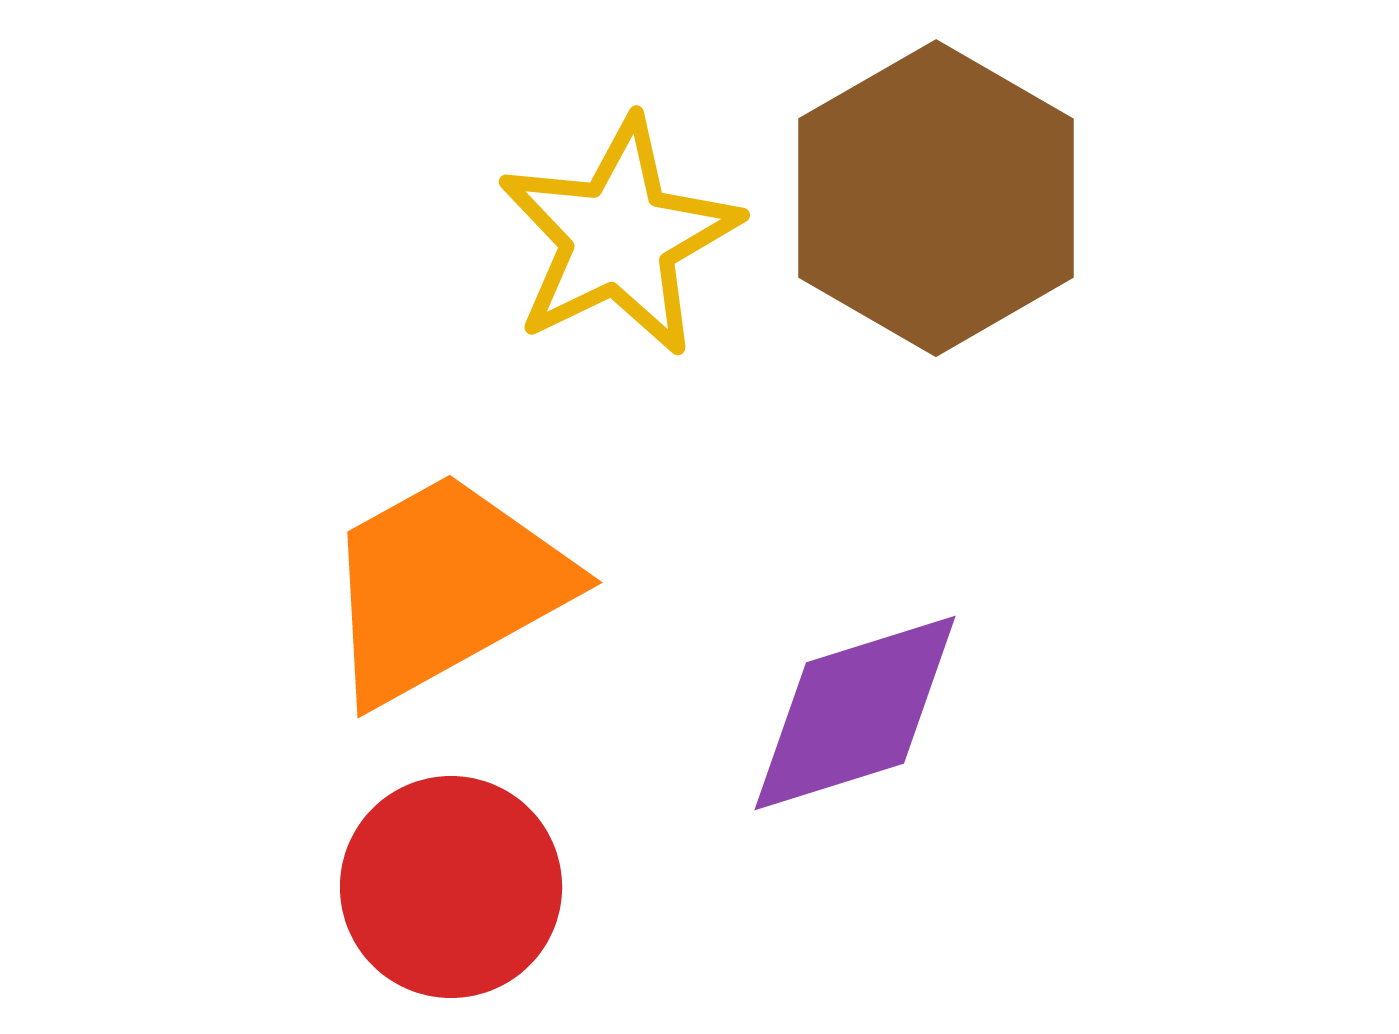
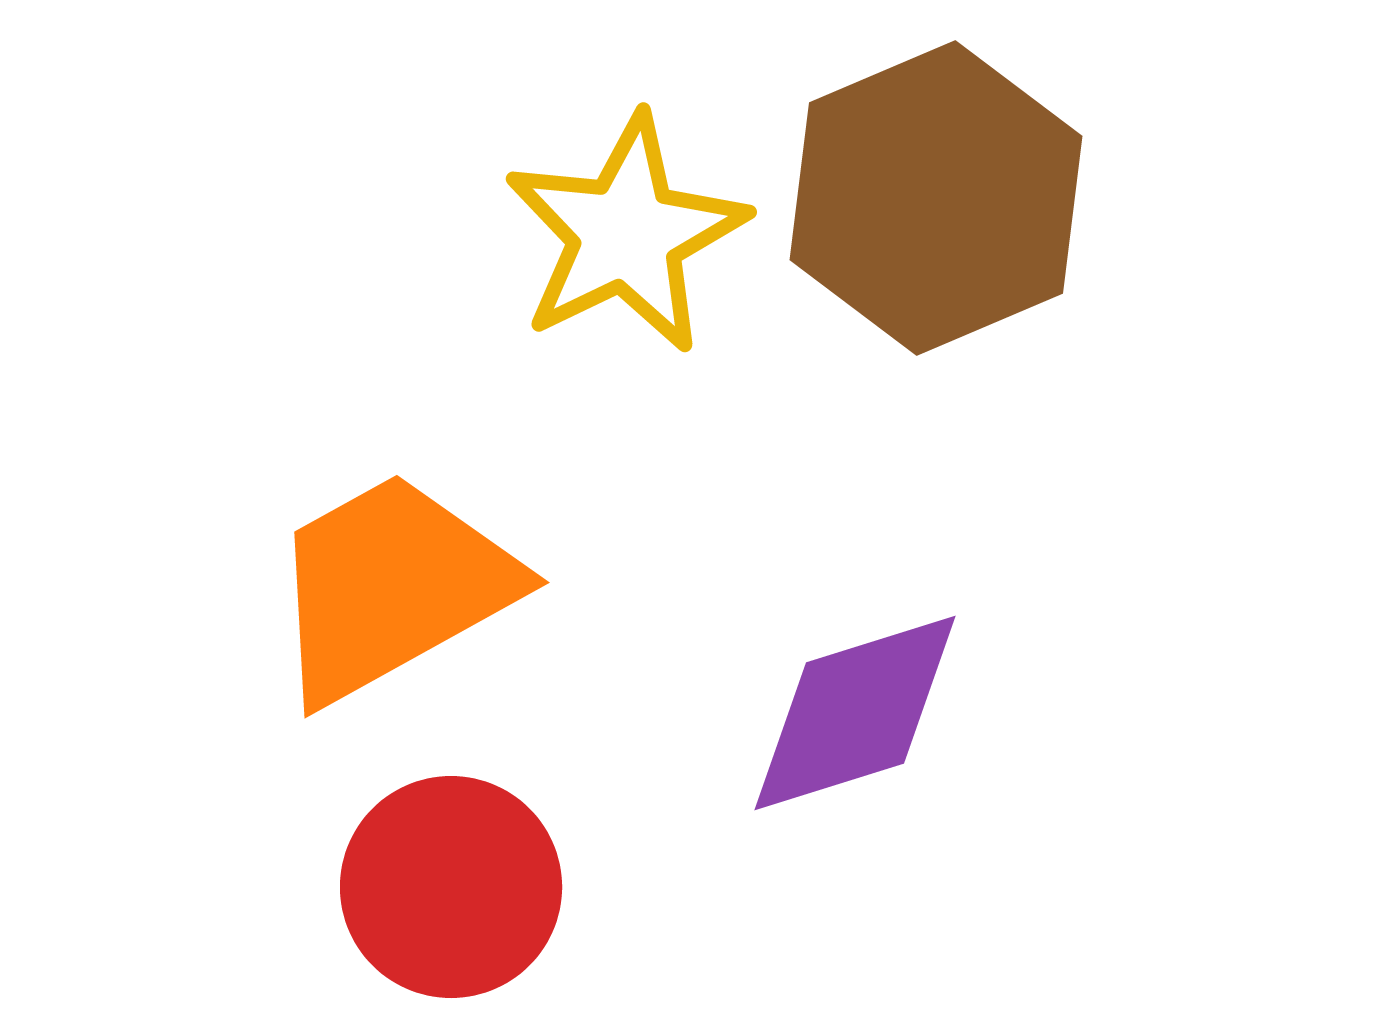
brown hexagon: rotated 7 degrees clockwise
yellow star: moved 7 px right, 3 px up
orange trapezoid: moved 53 px left
